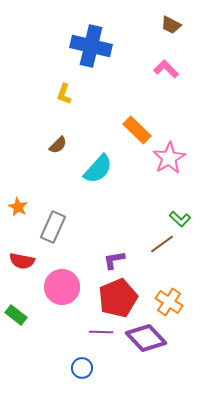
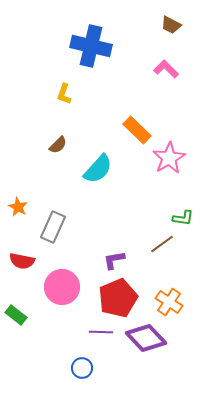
green L-shape: moved 3 px right, 1 px up; rotated 35 degrees counterclockwise
